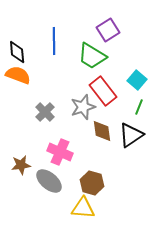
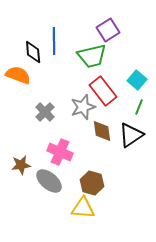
black diamond: moved 16 px right
green trapezoid: rotated 44 degrees counterclockwise
